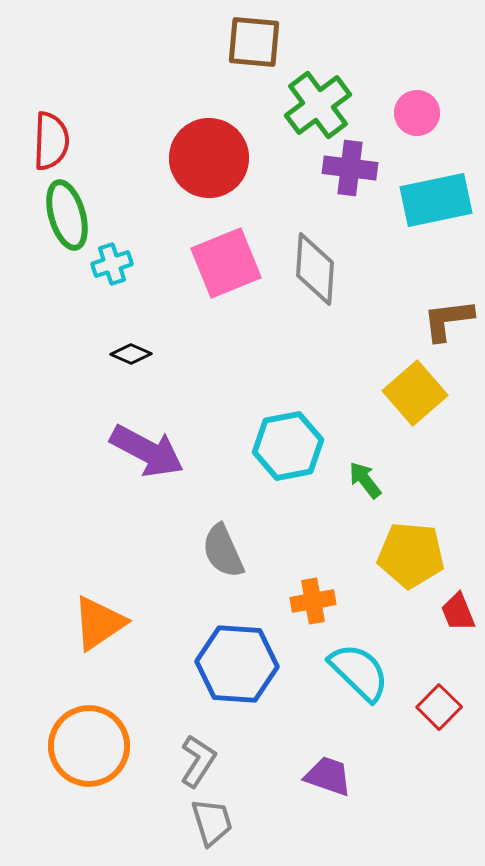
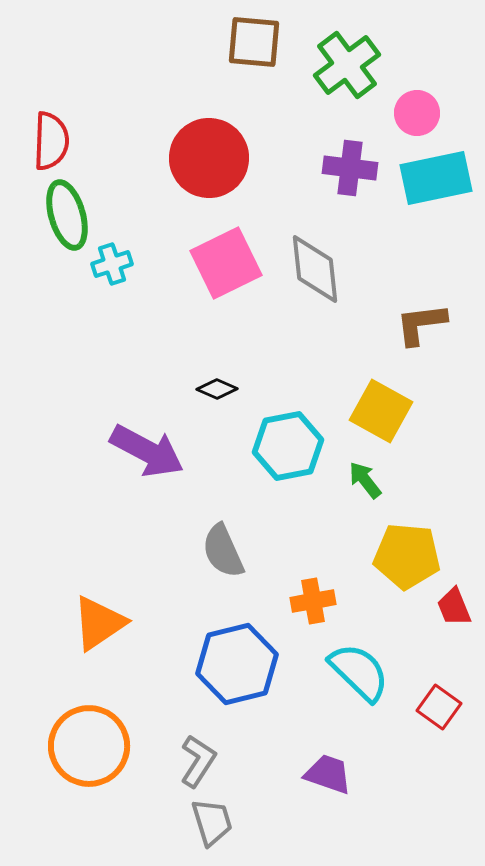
green cross: moved 29 px right, 40 px up
cyan rectangle: moved 22 px up
pink square: rotated 4 degrees counterclockwise
gray diamond: rotated 10 degrees counterclockwise
brown L-shape: moved 27 px left, 4 px down
black diamond: moved 86 px right, 35 px down
yellow square: moved 34 px left, 18 px down; rotated 20 degrees counterclockwise
yellow pentagon: moved 4 px left, 1 px down
red trapezoid: moved 4 px left, 5 px up
blue hexagon: rotated 18 degrees counterclockwise
red square: rotated 9 degrees counterclockwise
purple trapezoid: moved 2 px up
